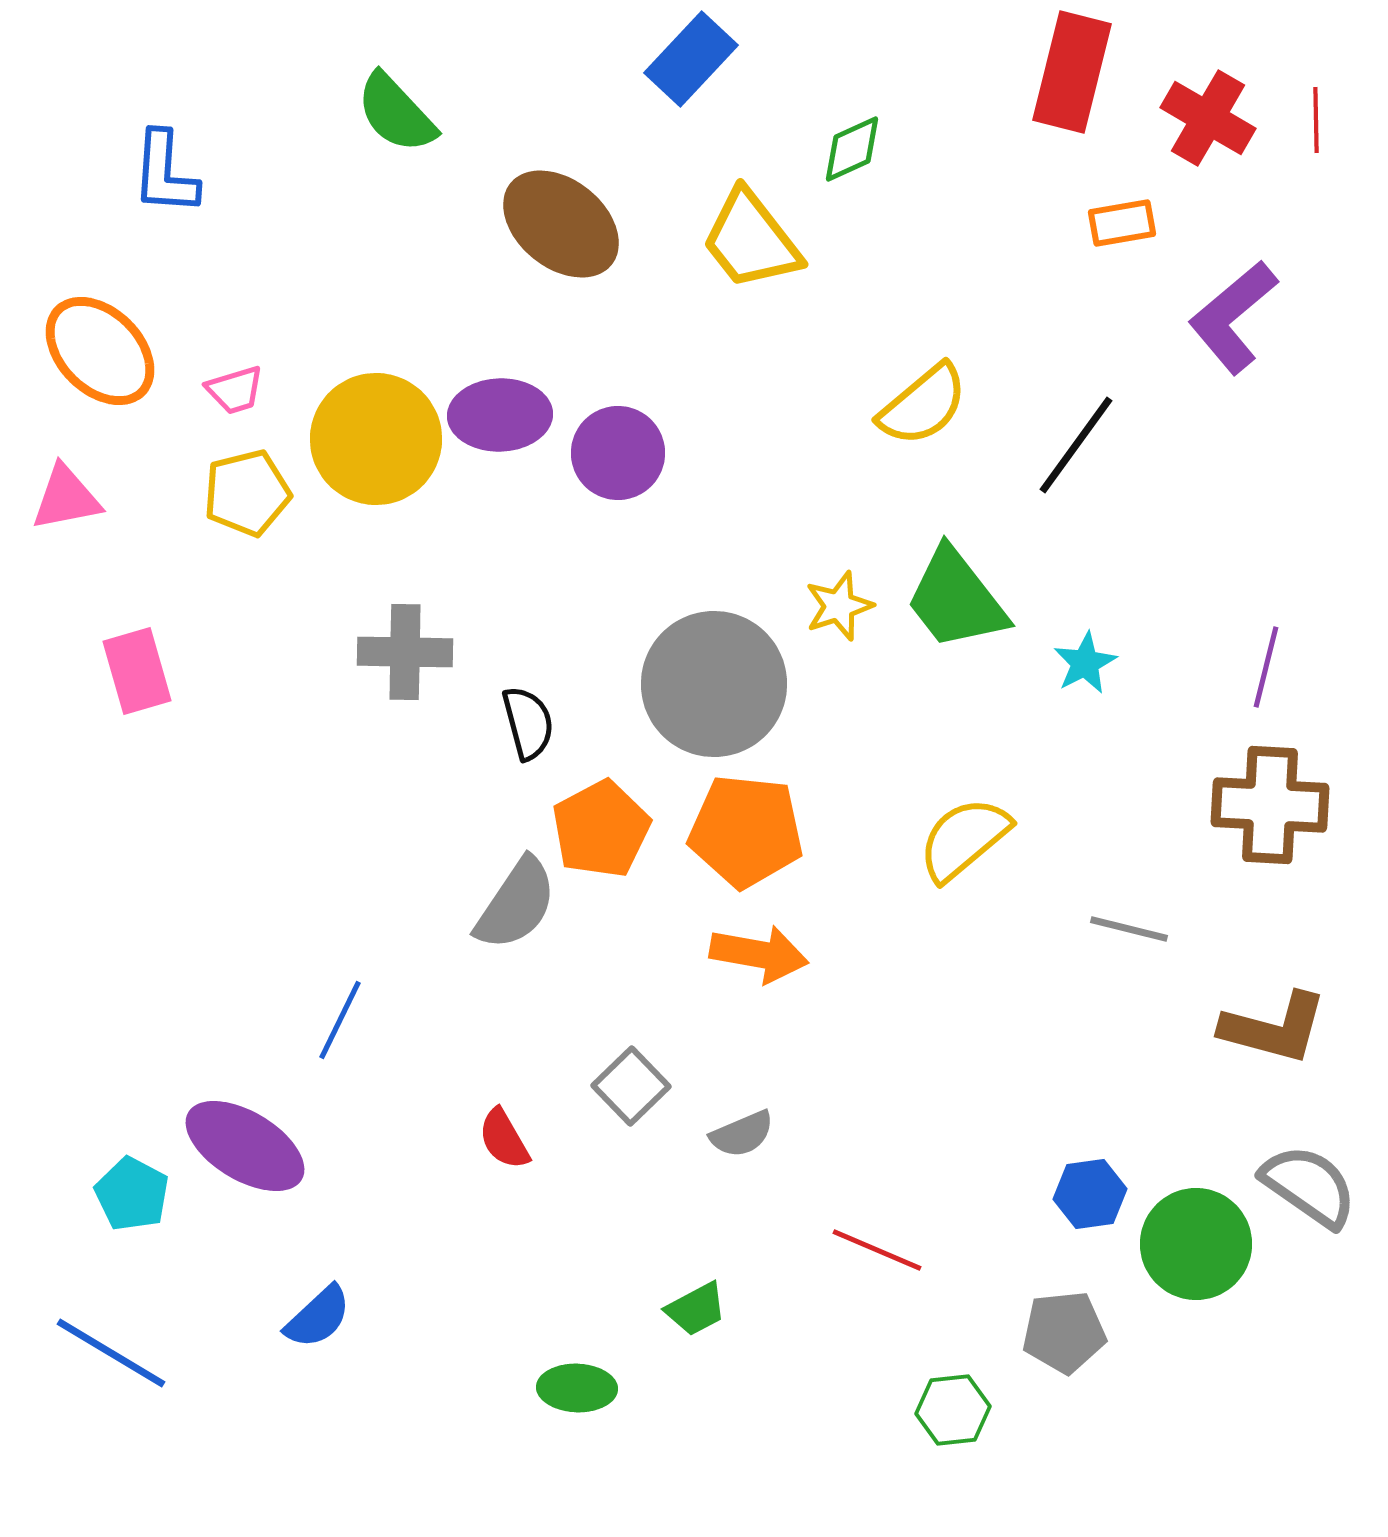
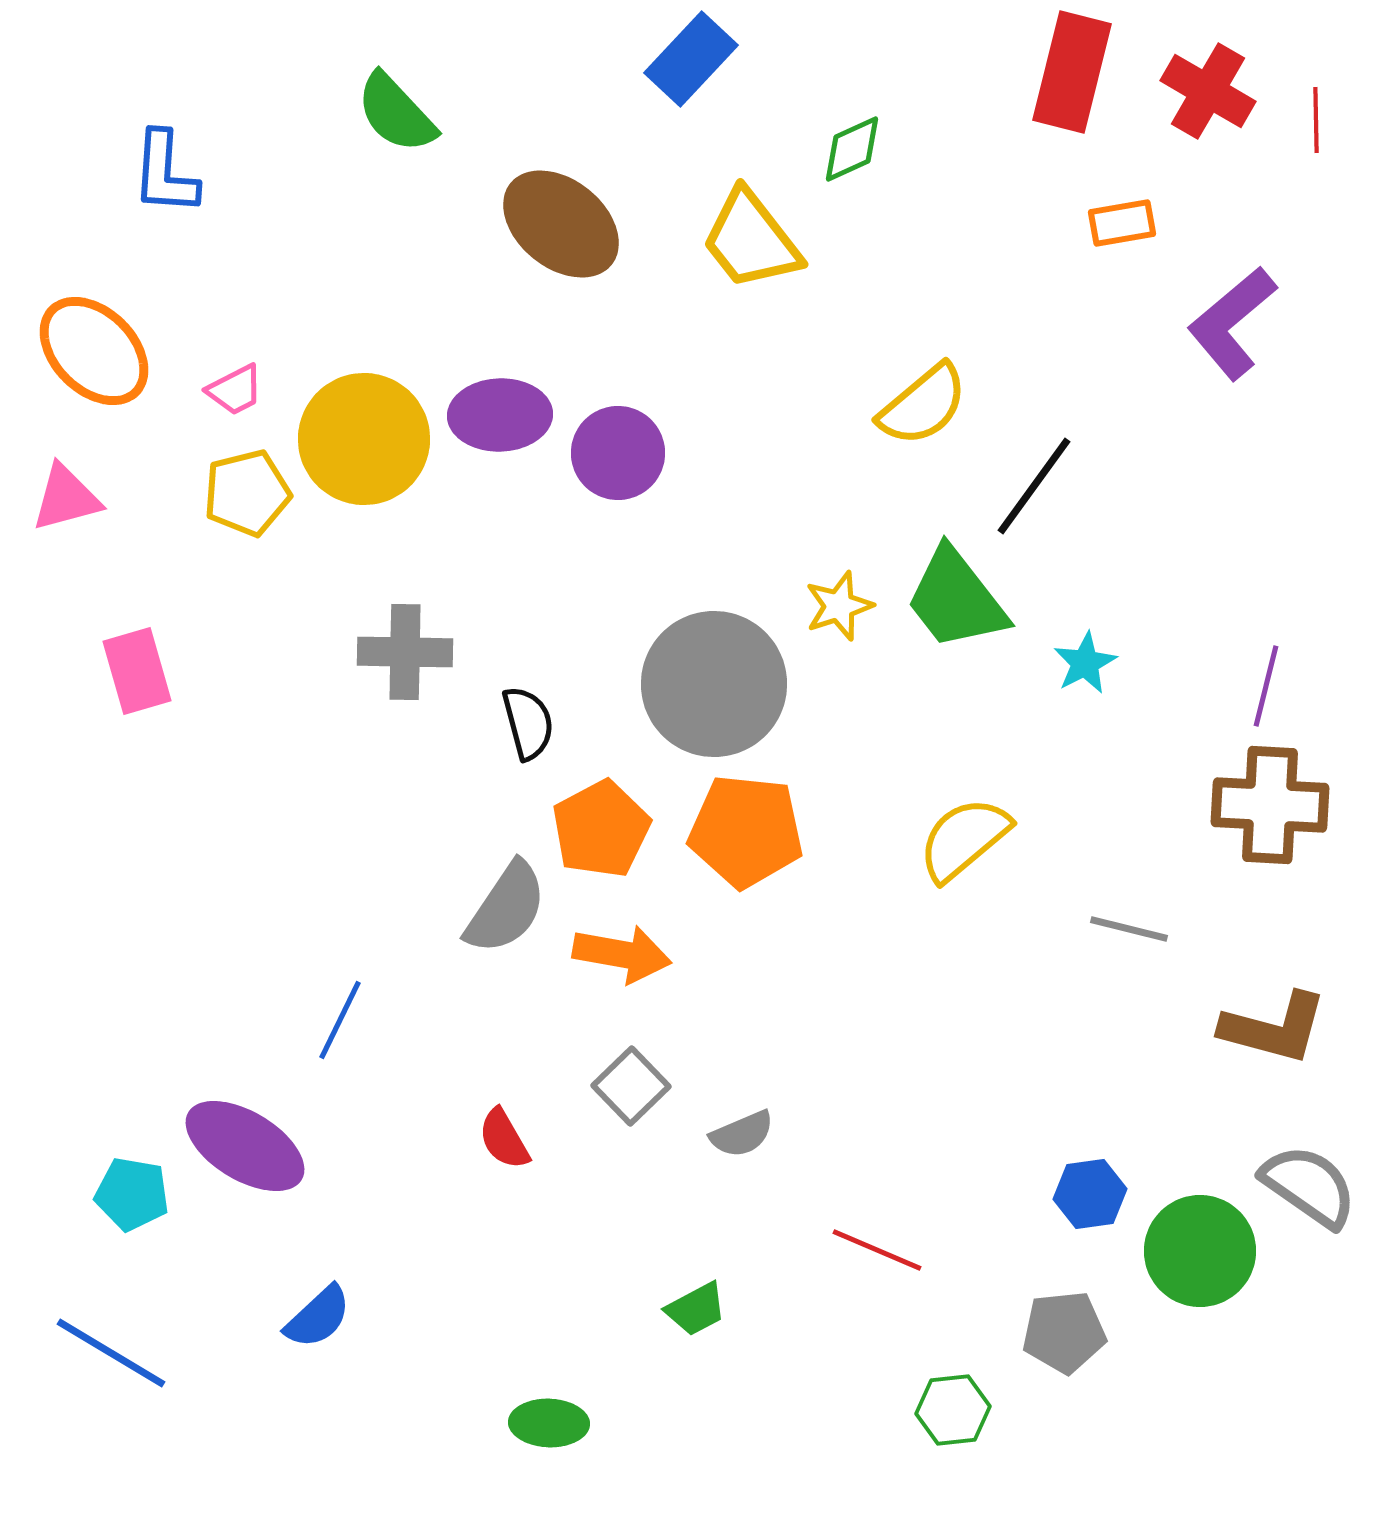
red cross at (1208, 118): moved 27 px up
purple L-shape at (1233, 317): moved 1 px left, 6 px down
orange ellipse at (100, 351): moved 6 px left
pink trapezoid at (235, 390): rotated 10 degrees counterclockwise
yellow circle at (376, 439): moved 12 px left
black line at (1076, 445): moved 42 px left, 41 px down
pink triangle at (66, 498): rotated 4 degrees counterclockwise
purple line at (1266, 667): moved 19 px down
gray semicircle at (516, 904): moved 10 px left, 4 px down
orange arrow at (759, 954): moved 137 px left
cyan pentagon at (132, 1194): rotated 18 degrees counterclockwise
green circle at (1196, 1244): moved 4 px right, 7 px down
green ellipse at (577, 1388): moved 28 px left, 35 px down
